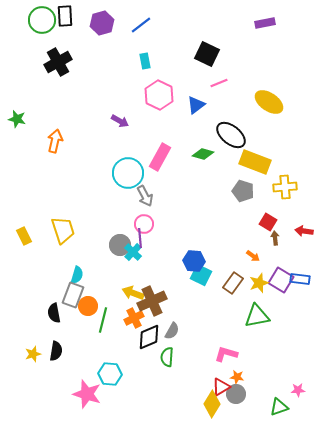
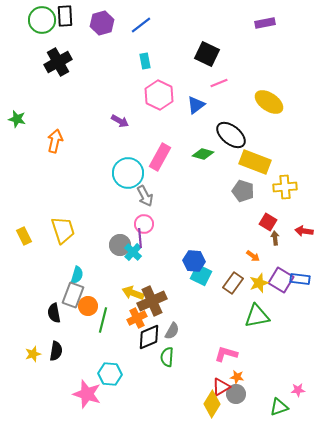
orange cross at (134, 318): moved 3 px right
